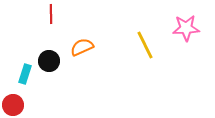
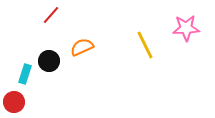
red line: moved 1 px down; rotated 42 degrees clockwise
red circle: moved 1 px right, 3 px up
